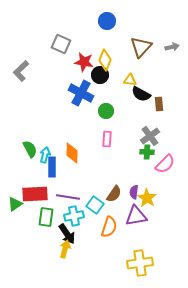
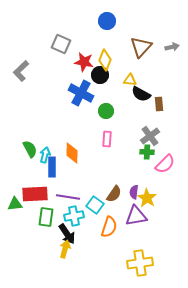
green triangle: rotated 28 degrees clockwise
